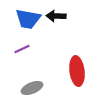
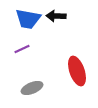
red ellipse: rotated 12 degrees counterclockwise
